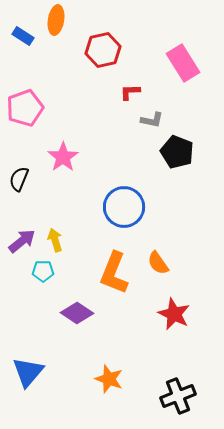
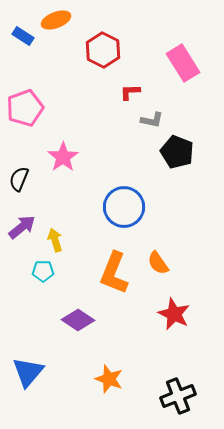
orange ellipse: rotated 60 degrees clockwise
red hexagon: rotated 20 degrees counterclockwise
purple arrow: moved 14 px up
purple diamond: moved 1 px right, 7 px down
